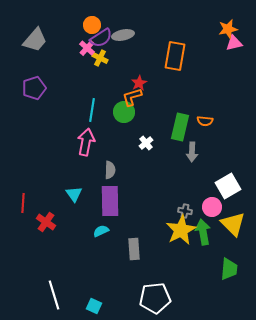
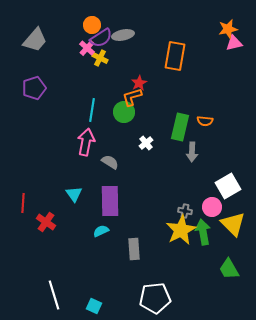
gray semicircle: moved 8 px up; rotated 60 degrees counterclockwise
green trapezoid: rotated 145 degrees clockwise
